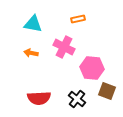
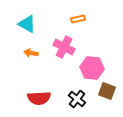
cyan triangle: moved 6 px left; rotated 18 degrees clockwise
